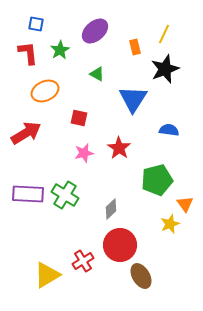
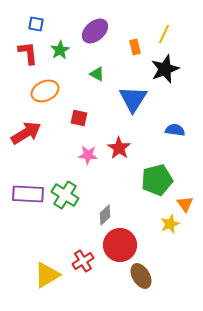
blue semicircle: moved 6 px right
pink star: moved 4 px right, 2 px down; rotated 18 degrees clockwise
gray diamond: moved 6 px left, 6 px down
